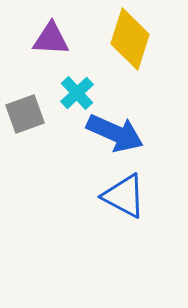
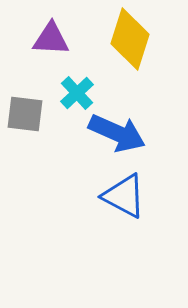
gray square: rotated 27 degrees clockwise
blue arrow: moved 2 px right
